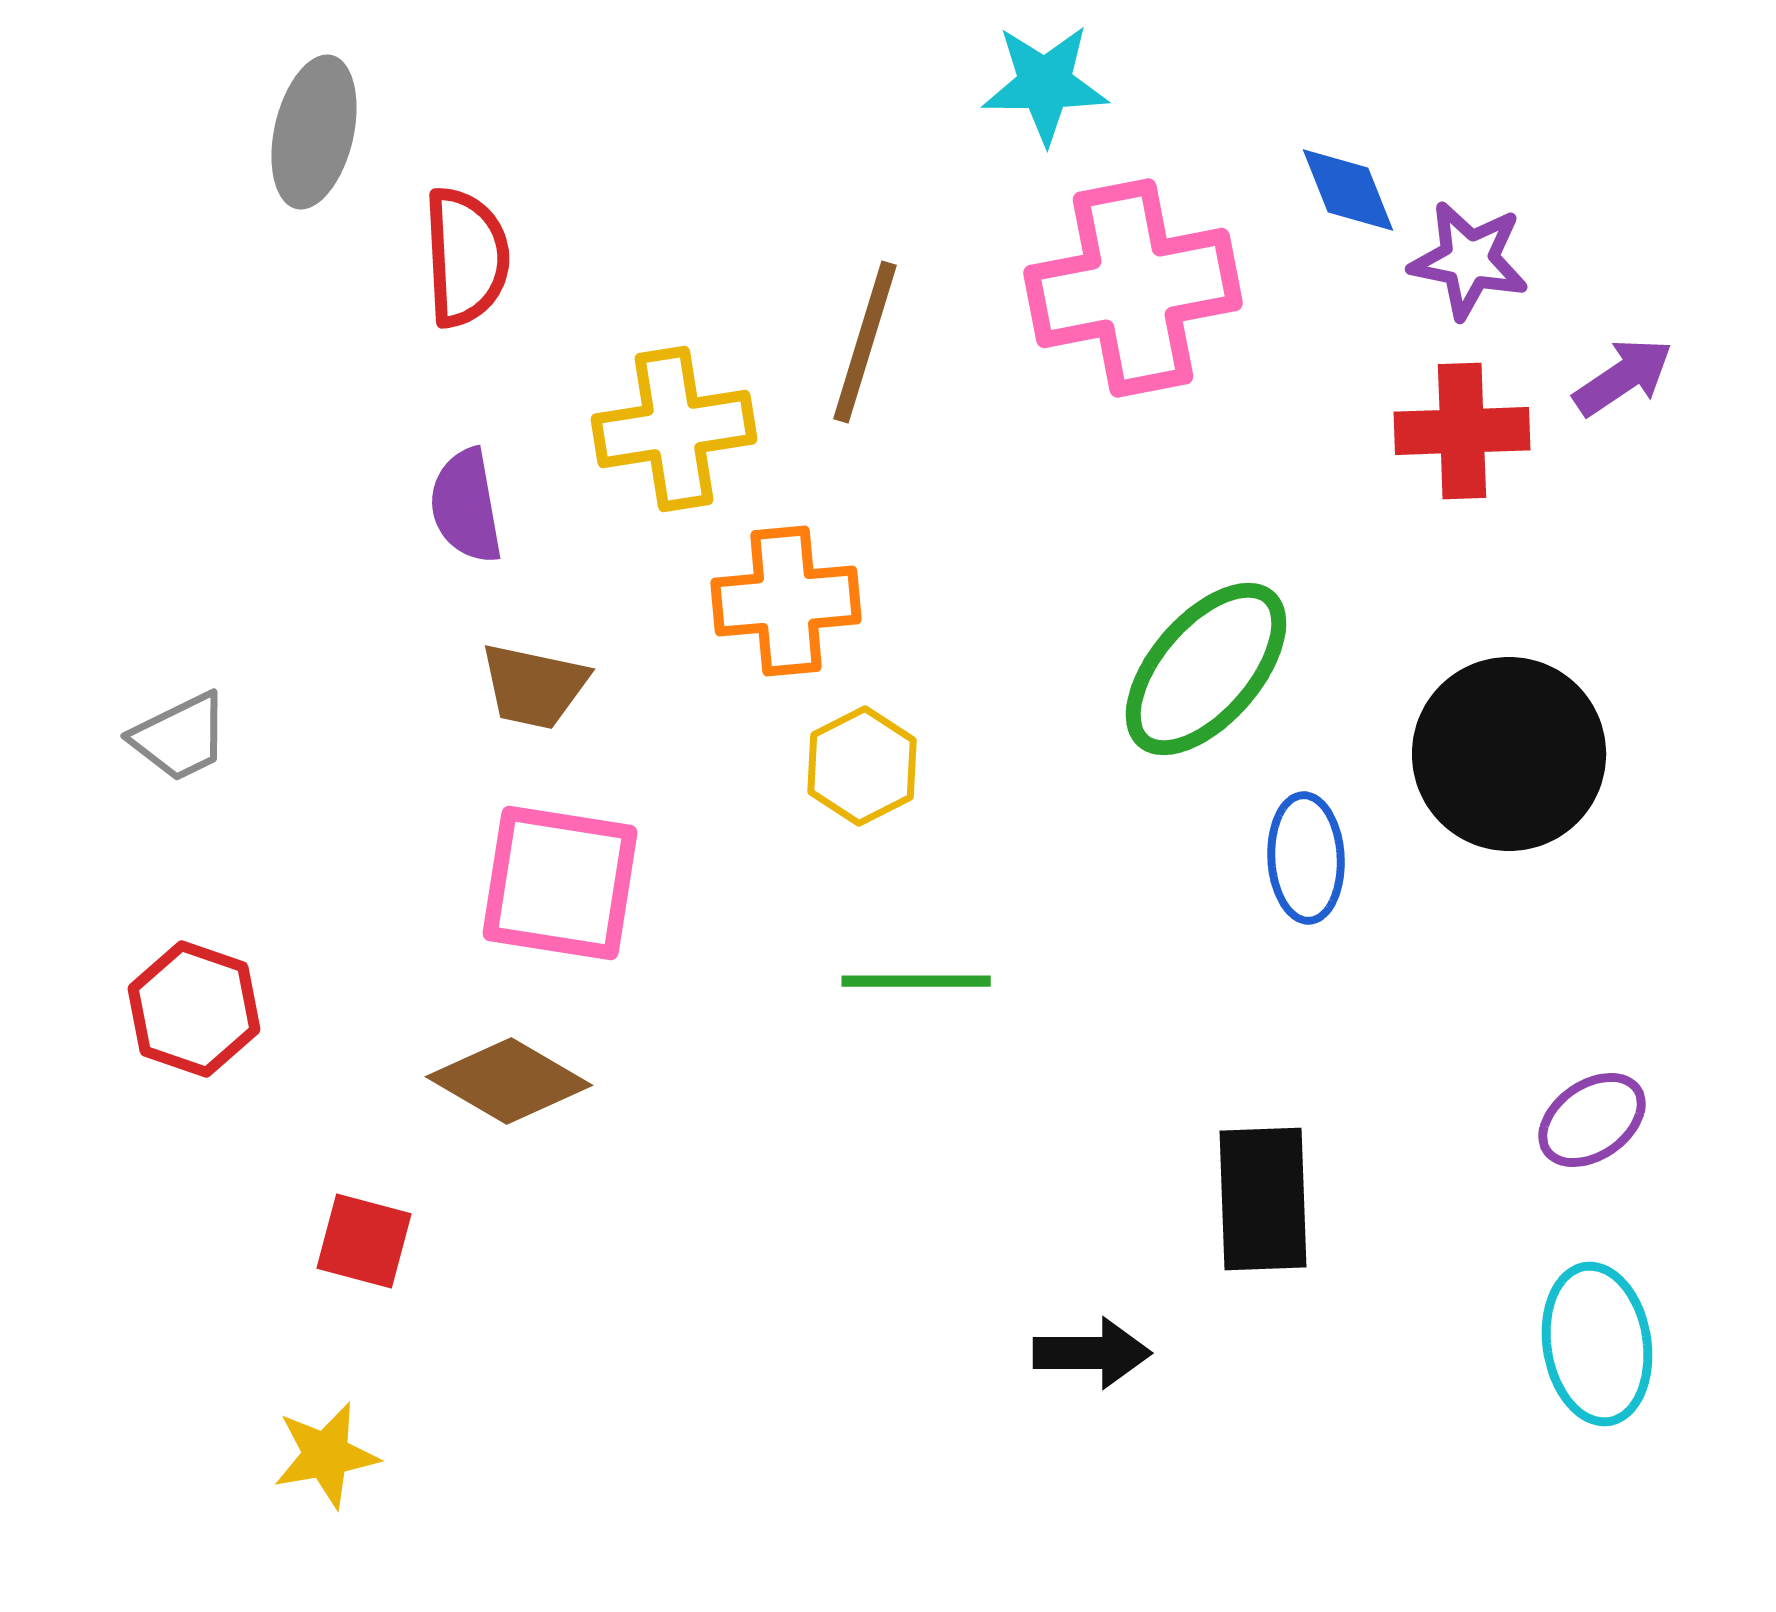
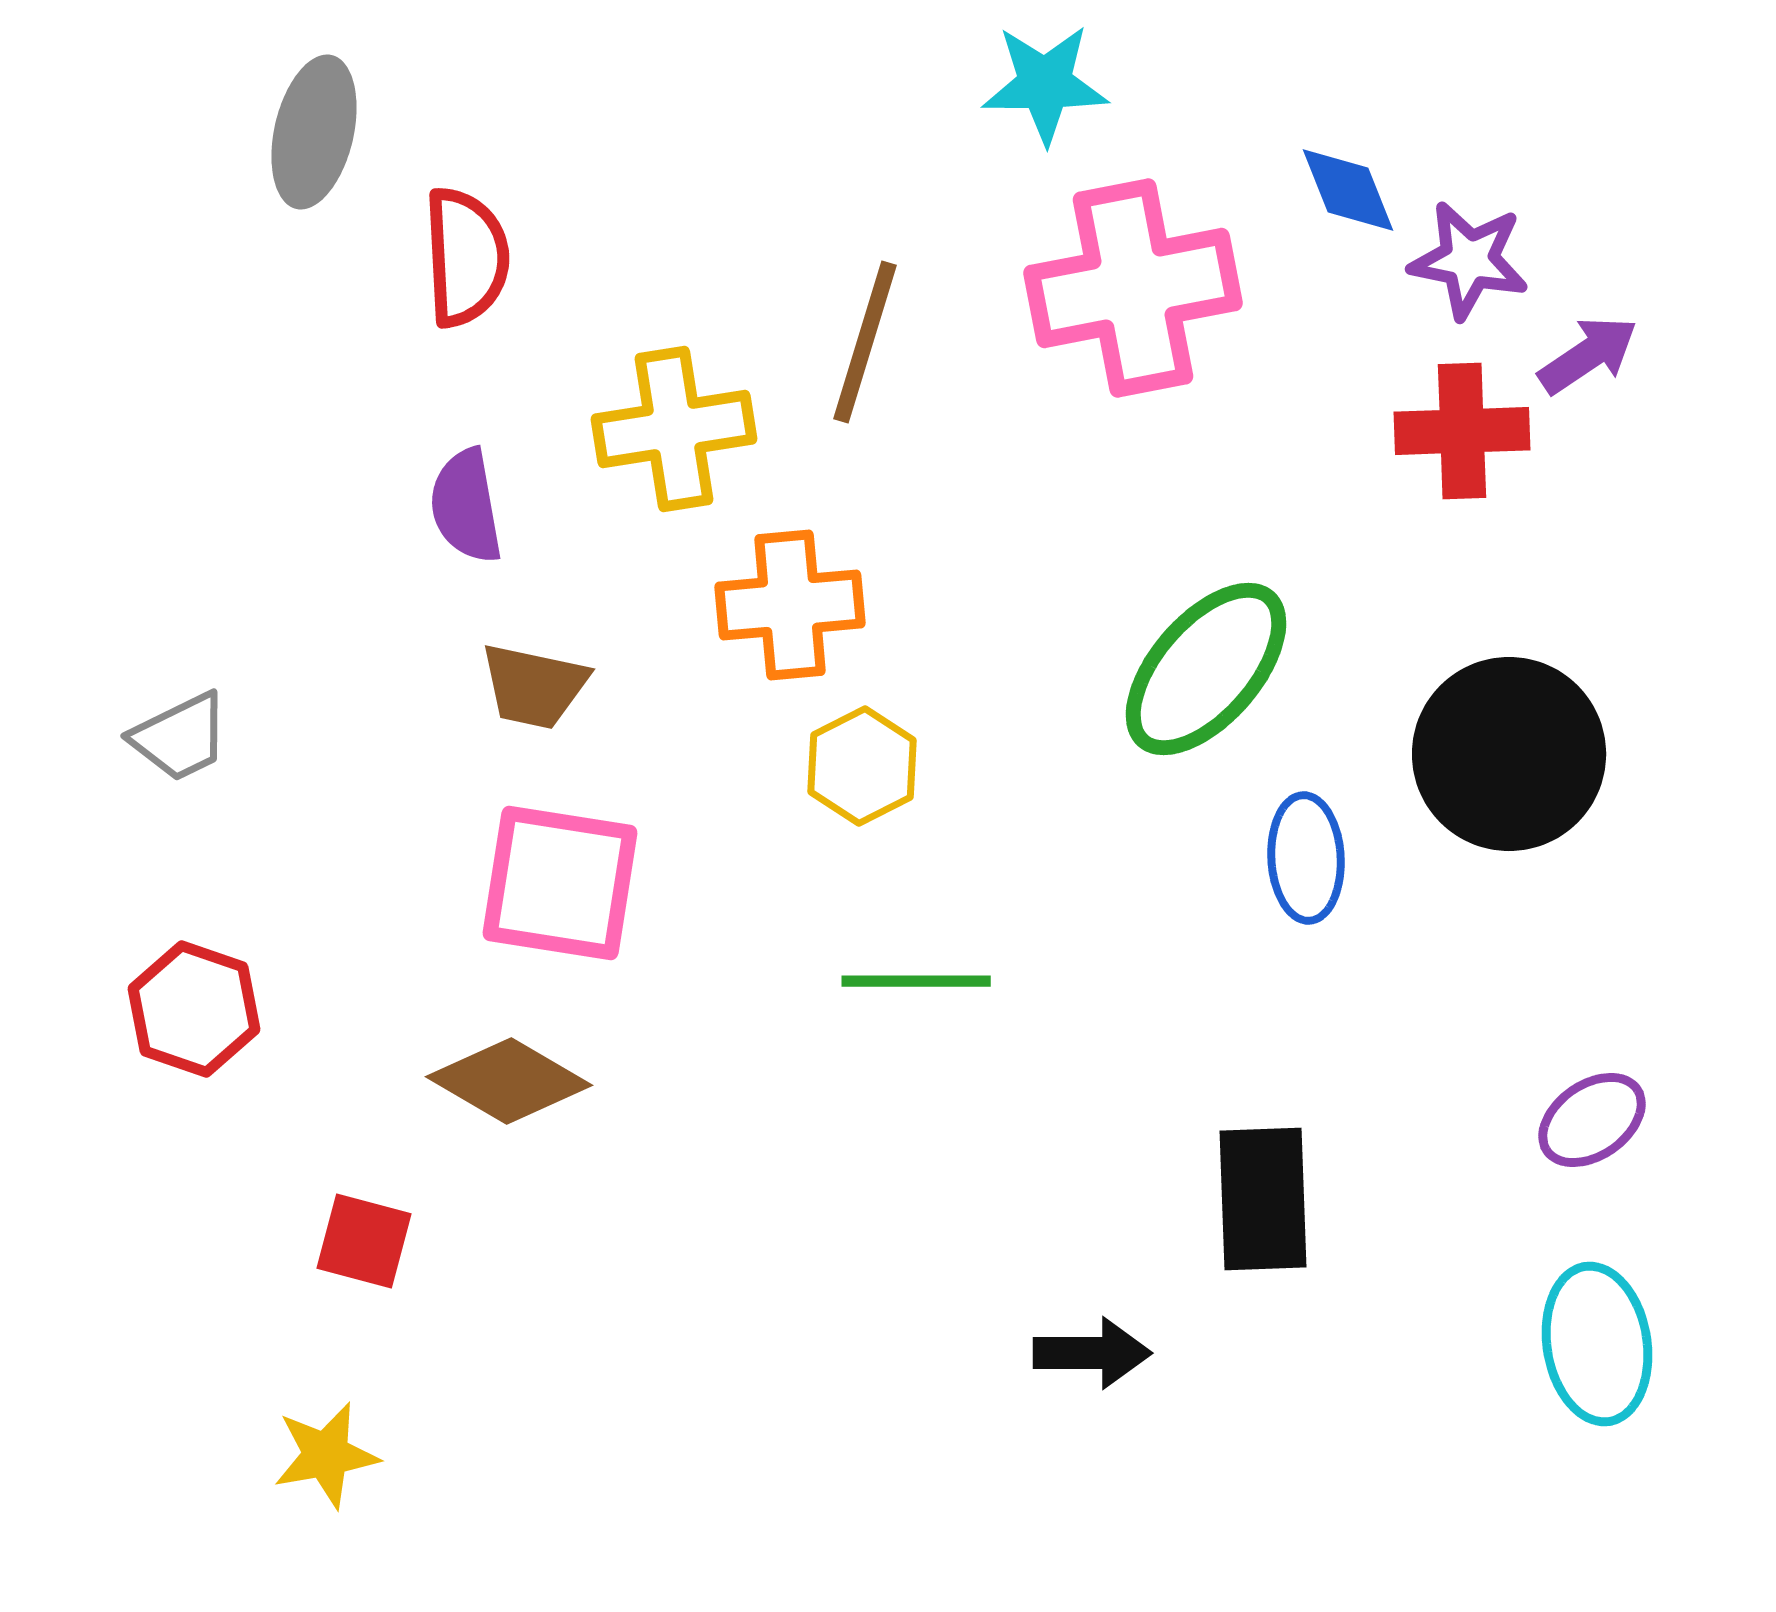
purple arrow: moved 35 px left, 22 px up
orange cross: moved 4 px right, 4 px down
